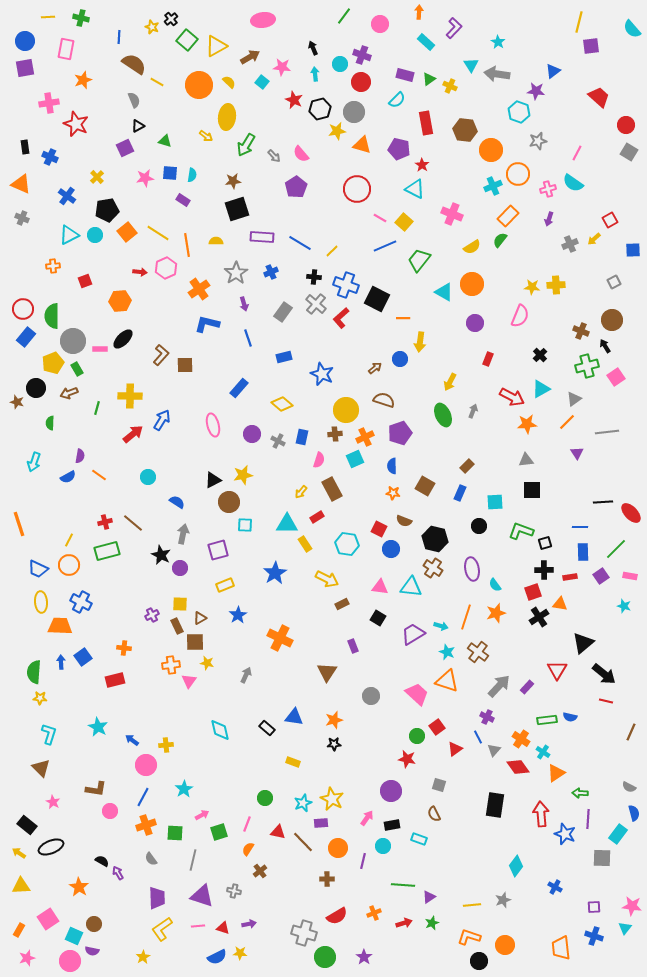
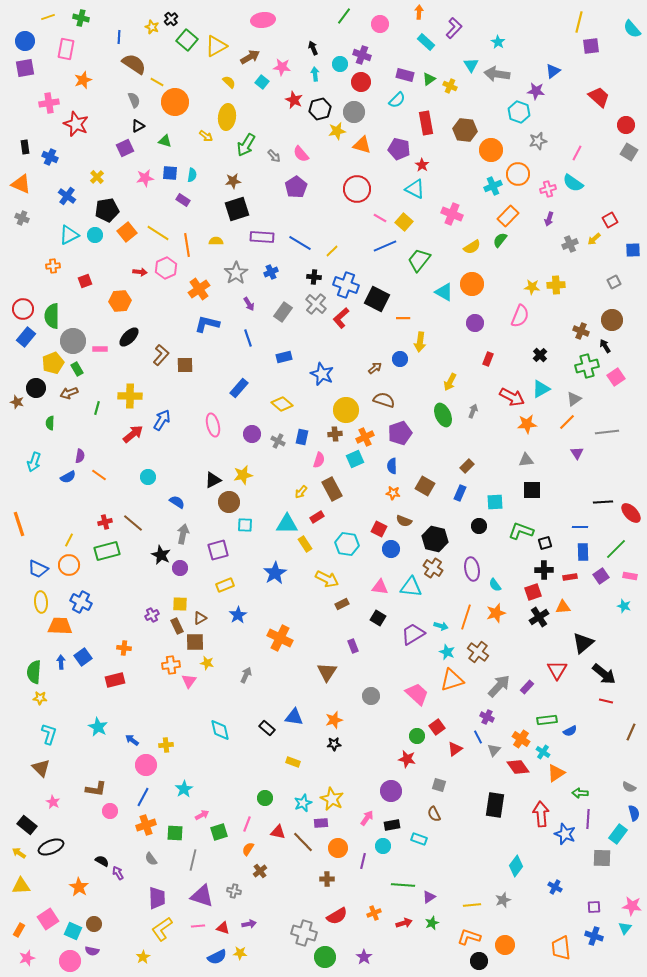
yellow line at (48, 17): rotated 16 degrees counterclockwise
orange circle at (199, 85): moved 24 px left, 17 px down
purple arrow at (244, 304): moved 5 px right; rotated 16 degrees counterclockwise
black ellipse at (123, 339): moved 6 px right, 2 px up
orange triangle at (560, 604): moved 3 px right, 3 px down; rotated 14 degrees counterclockwise
orange triangle at (447, 681): moved 5 px right, 1 px up; rotated 35 degrees counterclockwise
blue semicircle at (570, 717): moved 14 px down; rotated 40 degrees counterclockwise
cyan square at (74, 936): moved 1 px left, 5 px up
